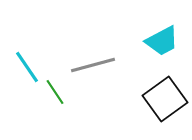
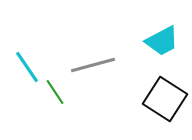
black square: rotated 21 degrees counterclockwise
